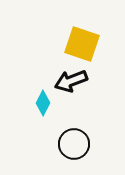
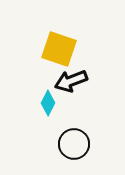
yellow square: moved 23 px left, 5 px down
cyan diamond: moved 5 px right
